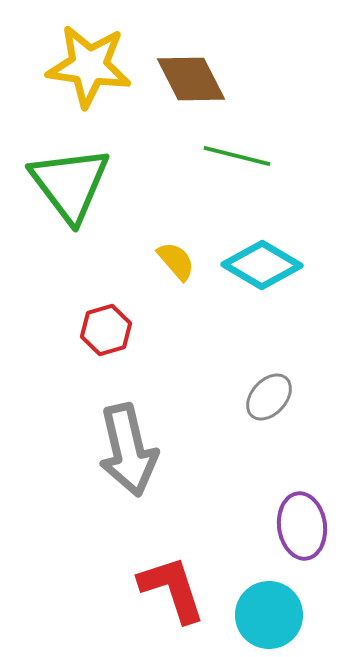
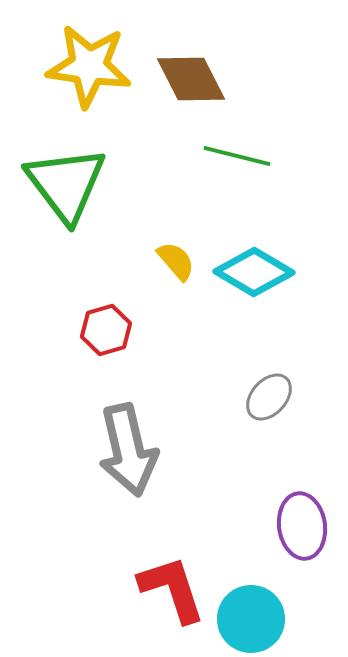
green triangle: moved 4 px left
cyan diamond: moved 8 px left, 7 px down
cyan circle: moved 18 px left, 4 px down
